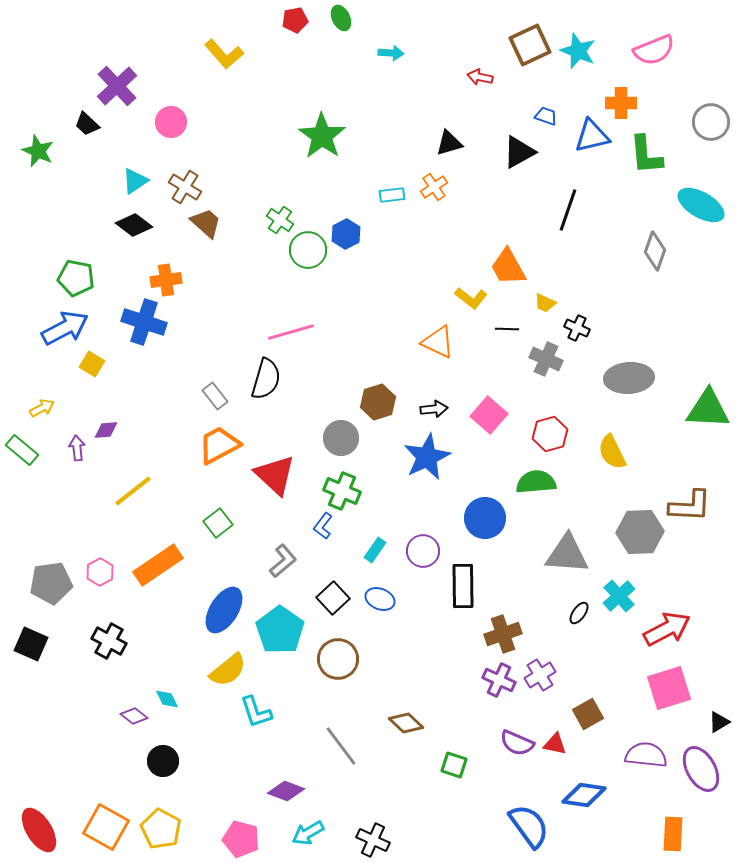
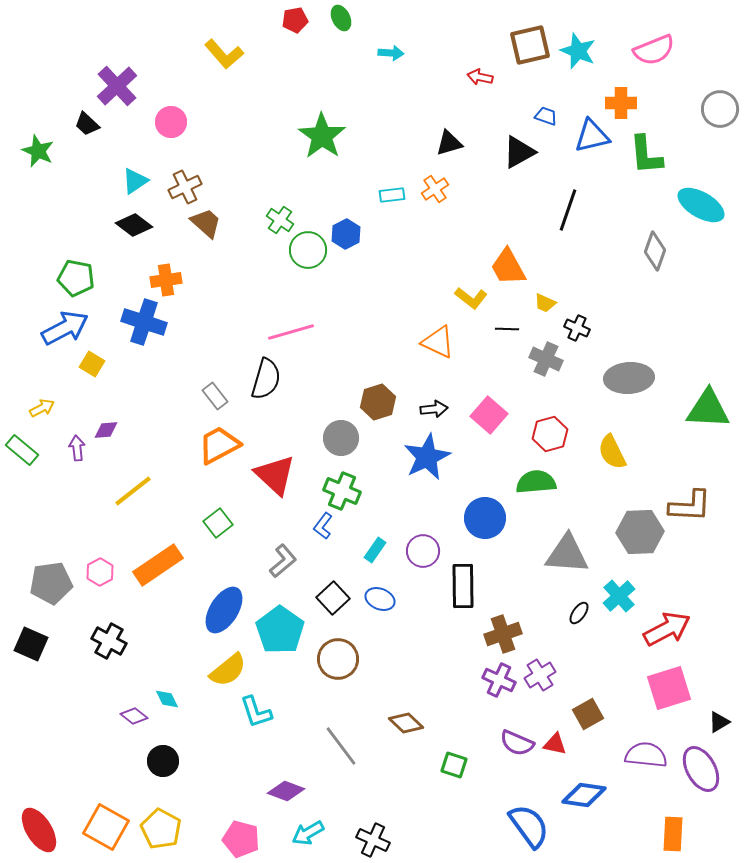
brown square at (530, 45): rotated 12 degrees clockwise
gray circle at (711, 122): moved 9 px right, 13 px up
brown cross at (185, 187): rotated 32 degrees clockwise
orange cross at (434, 187): moved 1 px right, 2 px down
